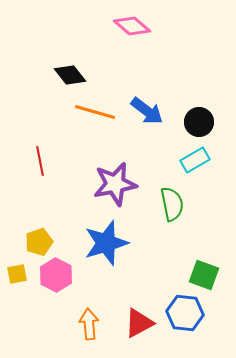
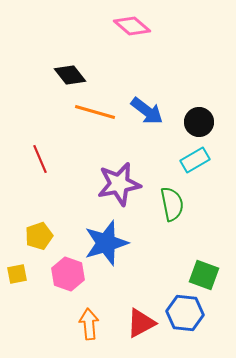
red line: moved 2 px up; rotated 12 degrees counterclockwise
purple star: moved 4 px right
yellow pentagon: moved 6 px up
pink hexagon: moved 12 px right, 1 px up; rotated 8 degrees counterclockwise
red triangle: moved 2 px right
